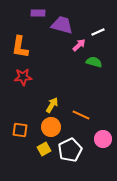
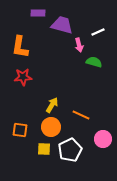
pink arrow: rotated 120 degrees clockwise
yellow square: rotated 32 degrees clockwise
